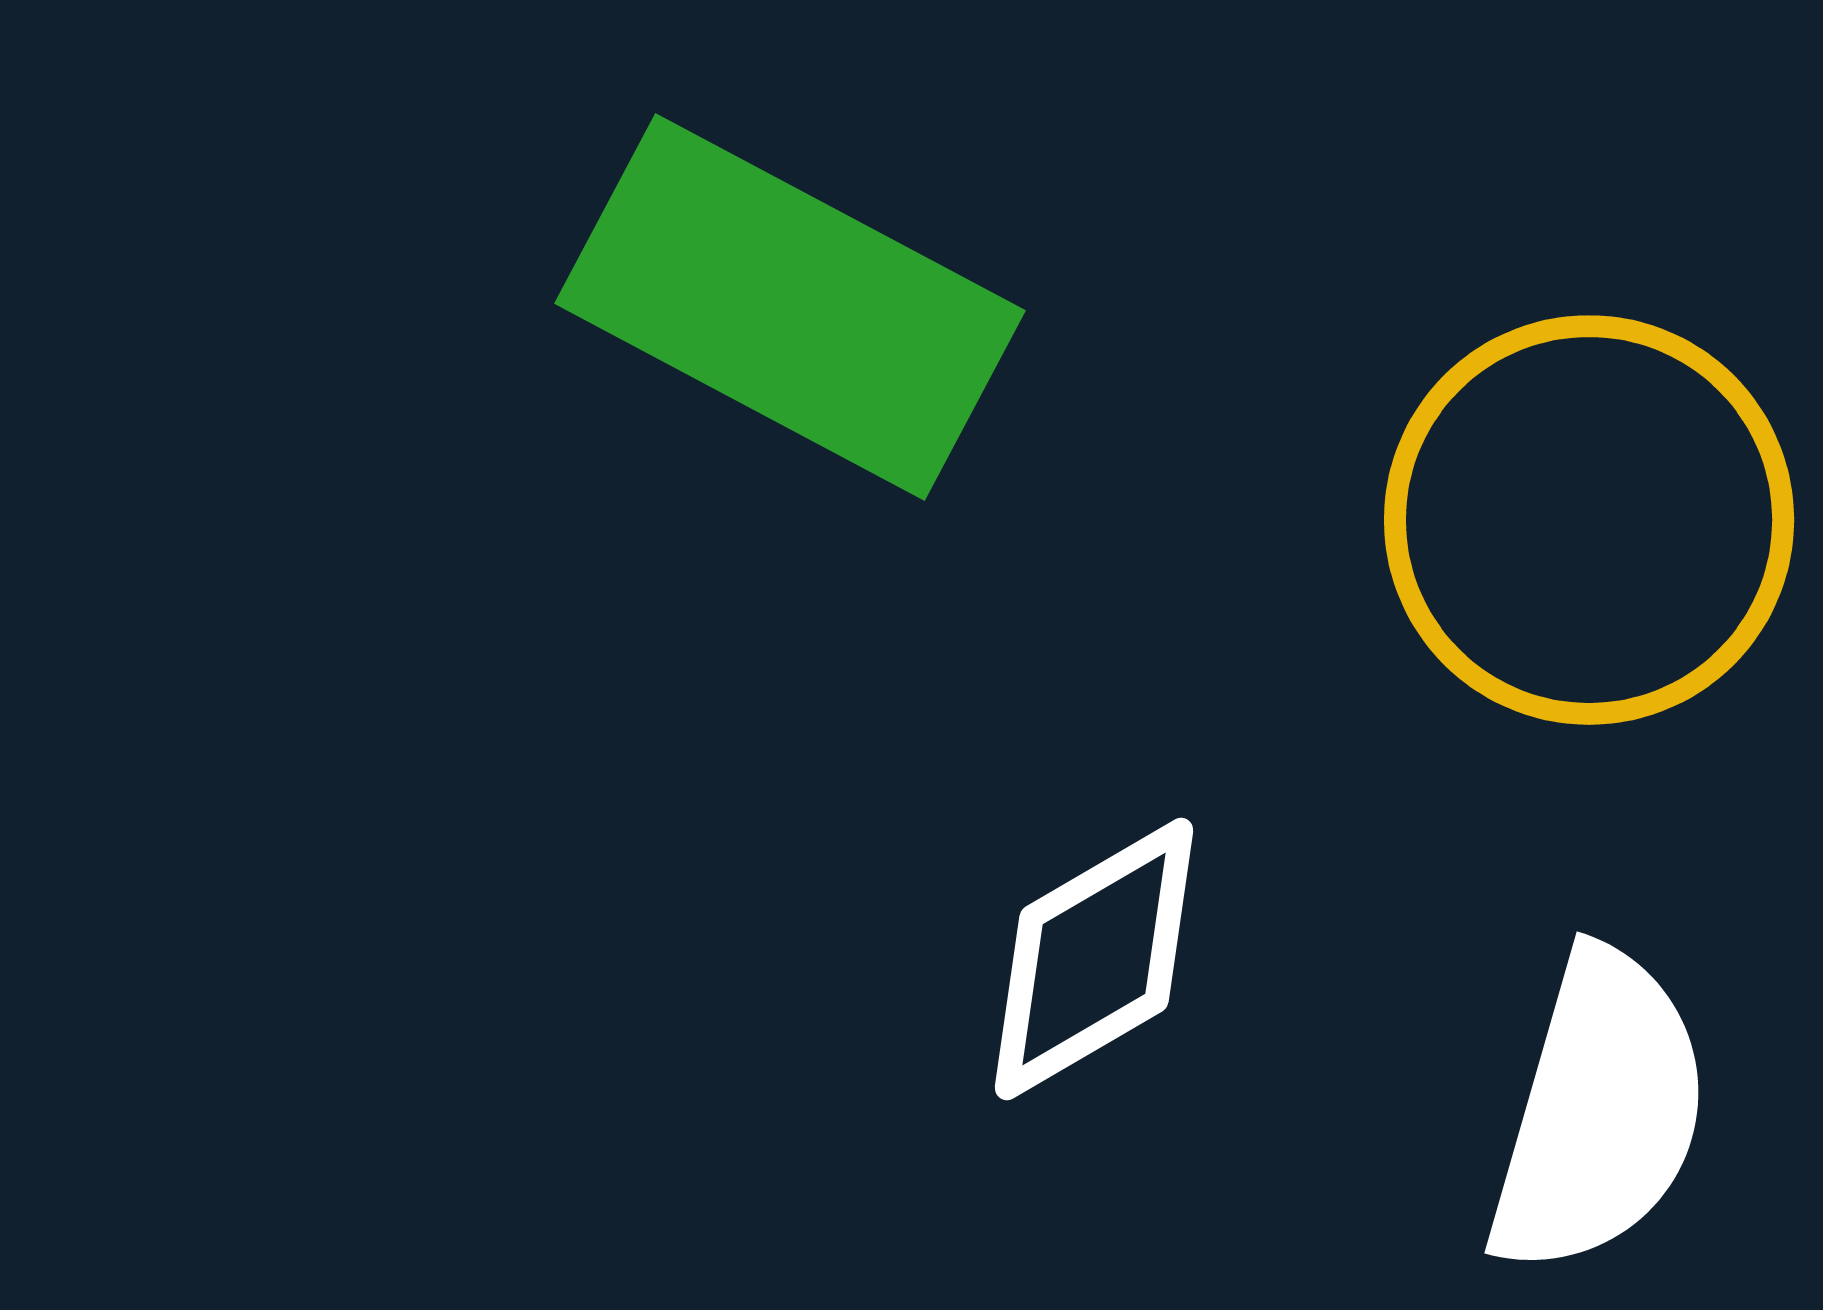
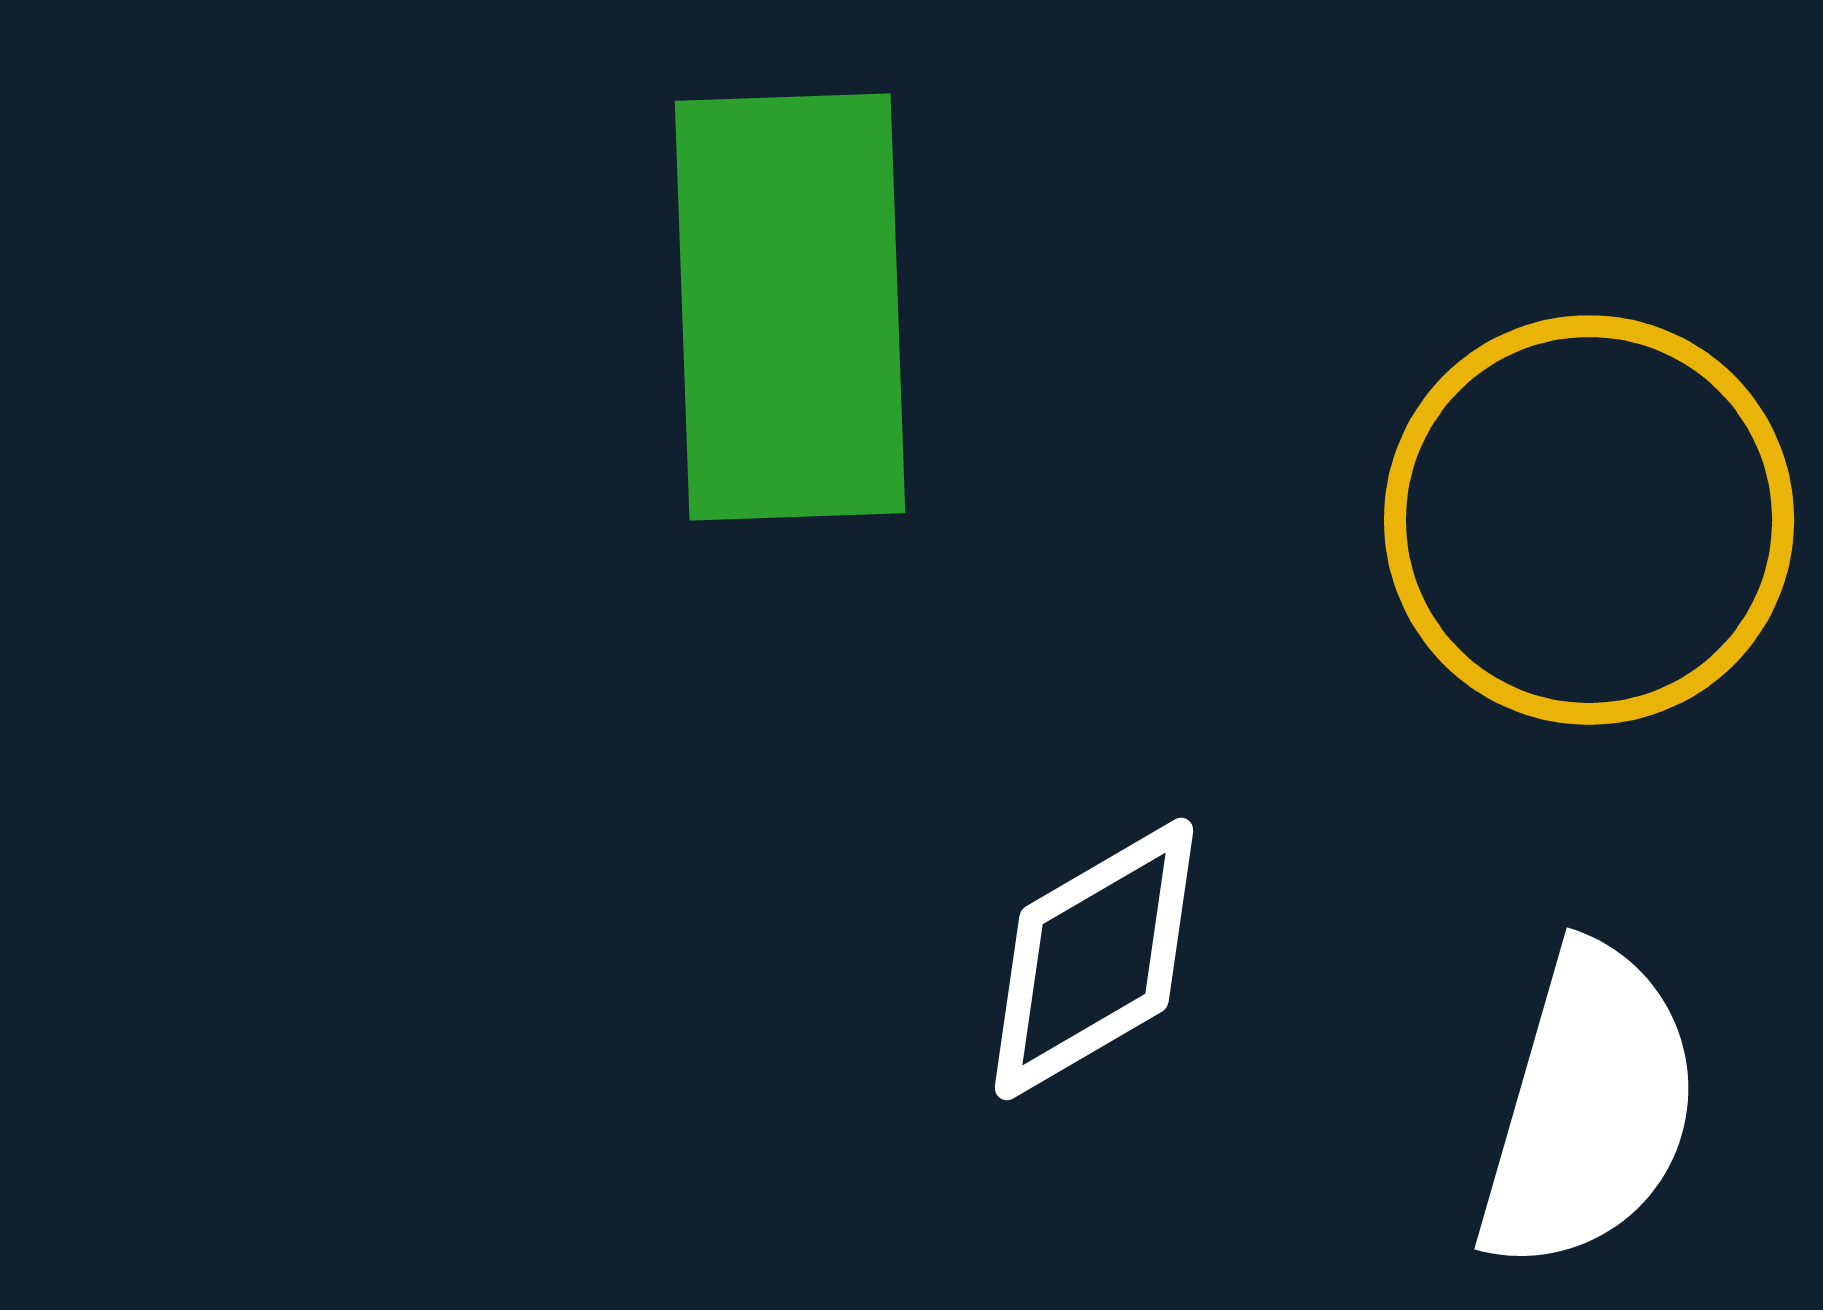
green rectangle: rotated 60 degrees clockwise
white semicircle: moved 10 px left, 4 px up
